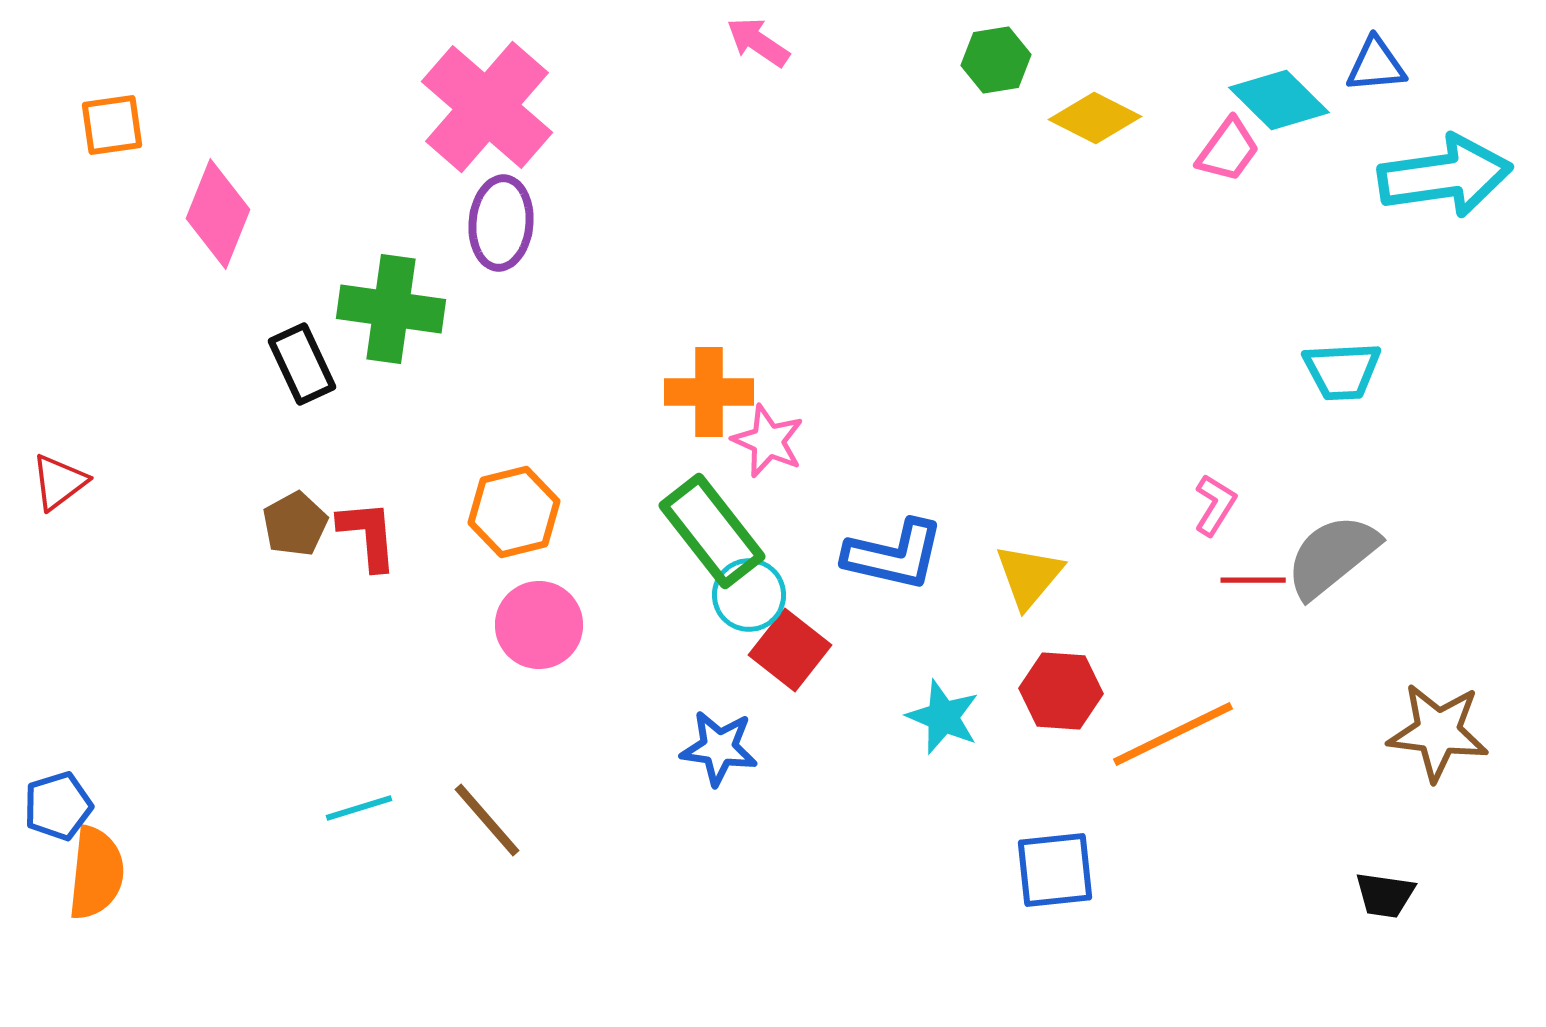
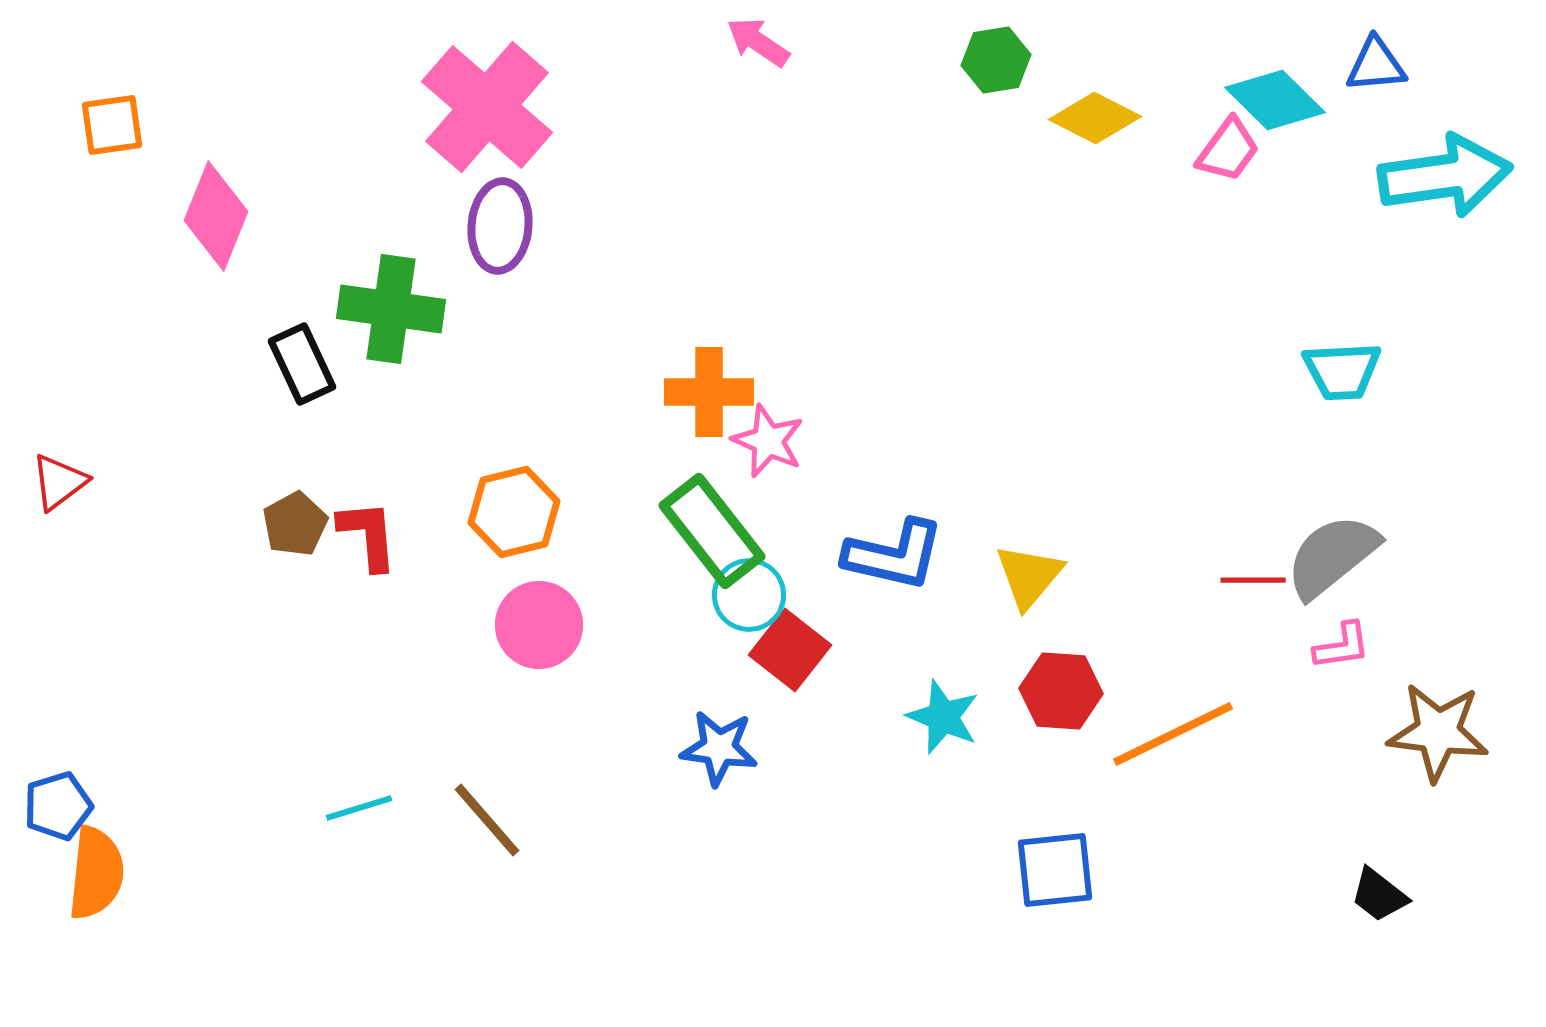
cyan diamond: moved 4 px left
pink diamond: moved 2 px left, 2 px down
purple ellipse: moved 1 px left, 3 px down
pink L-shape: moved 127 px right, 141 px down; rotated 50 degrees clockwise
black trapezoid: moved 6 px left; rotated 30 degrees clockwise
